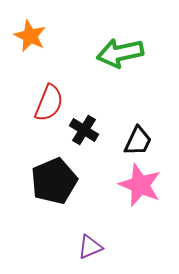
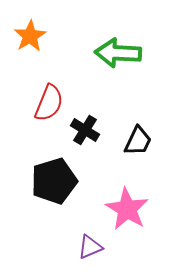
orange star: rotated 16 degrees clockwise
green arrow: moved 2 px left; rotated 15 degrees clockwise
black cross: moved 1 px right
black pentagon: rotated 6 degrees clockwise
pink star: moved 13 px left, 24 px down; rotated 9 degrees clockwise
